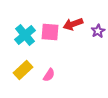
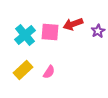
pink semicircle: moved 3 px up
